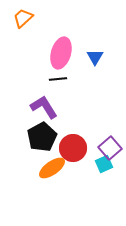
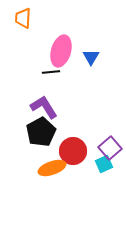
orange trapezoid: rotated 45 degrees counterclockwise
pink ellipse: moved 2 px up
blue triangle: moved 4 px left
black line: moved 7 px left, 7 px up
black pentagon: moved 1 px left, 5 px up
red circle: moved 3 px down
orange ellipse: rotated 16 degrees clockwise
